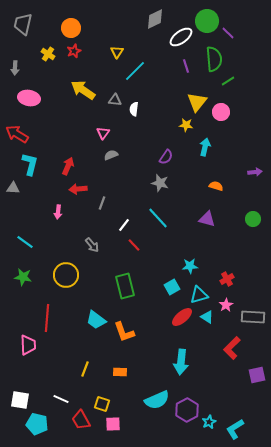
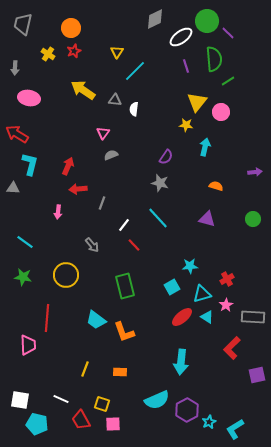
cyan triangle at (199, 295): moved 3 px right, 1 px up
